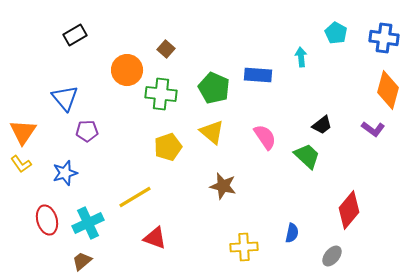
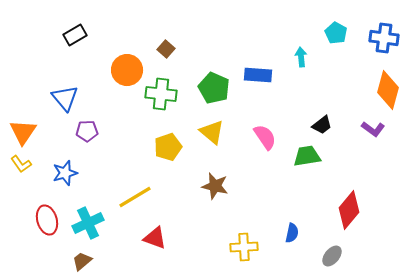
green trapezoid: rotated 52 degrees counterclockwise
brown star: moved 8 px left
